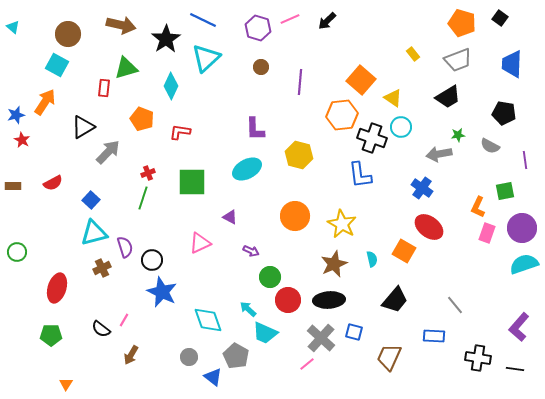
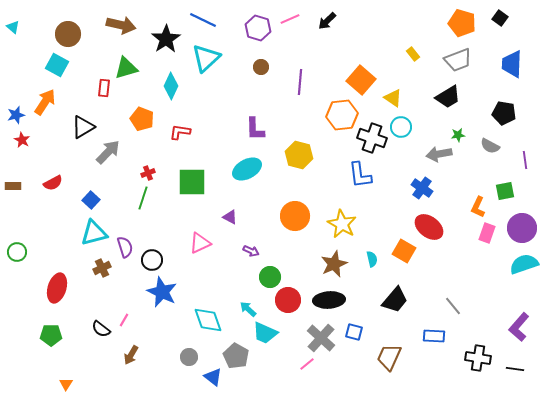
gray line at (455, 305): moved 2 px left, 1 px down
